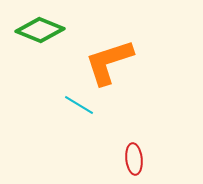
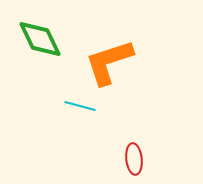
green diamond: moved 9 px down; rotated 42 degrees clockwise
cyan line: moved 1 px right, 1 px down; rotated 16 degrees counterclockwise
